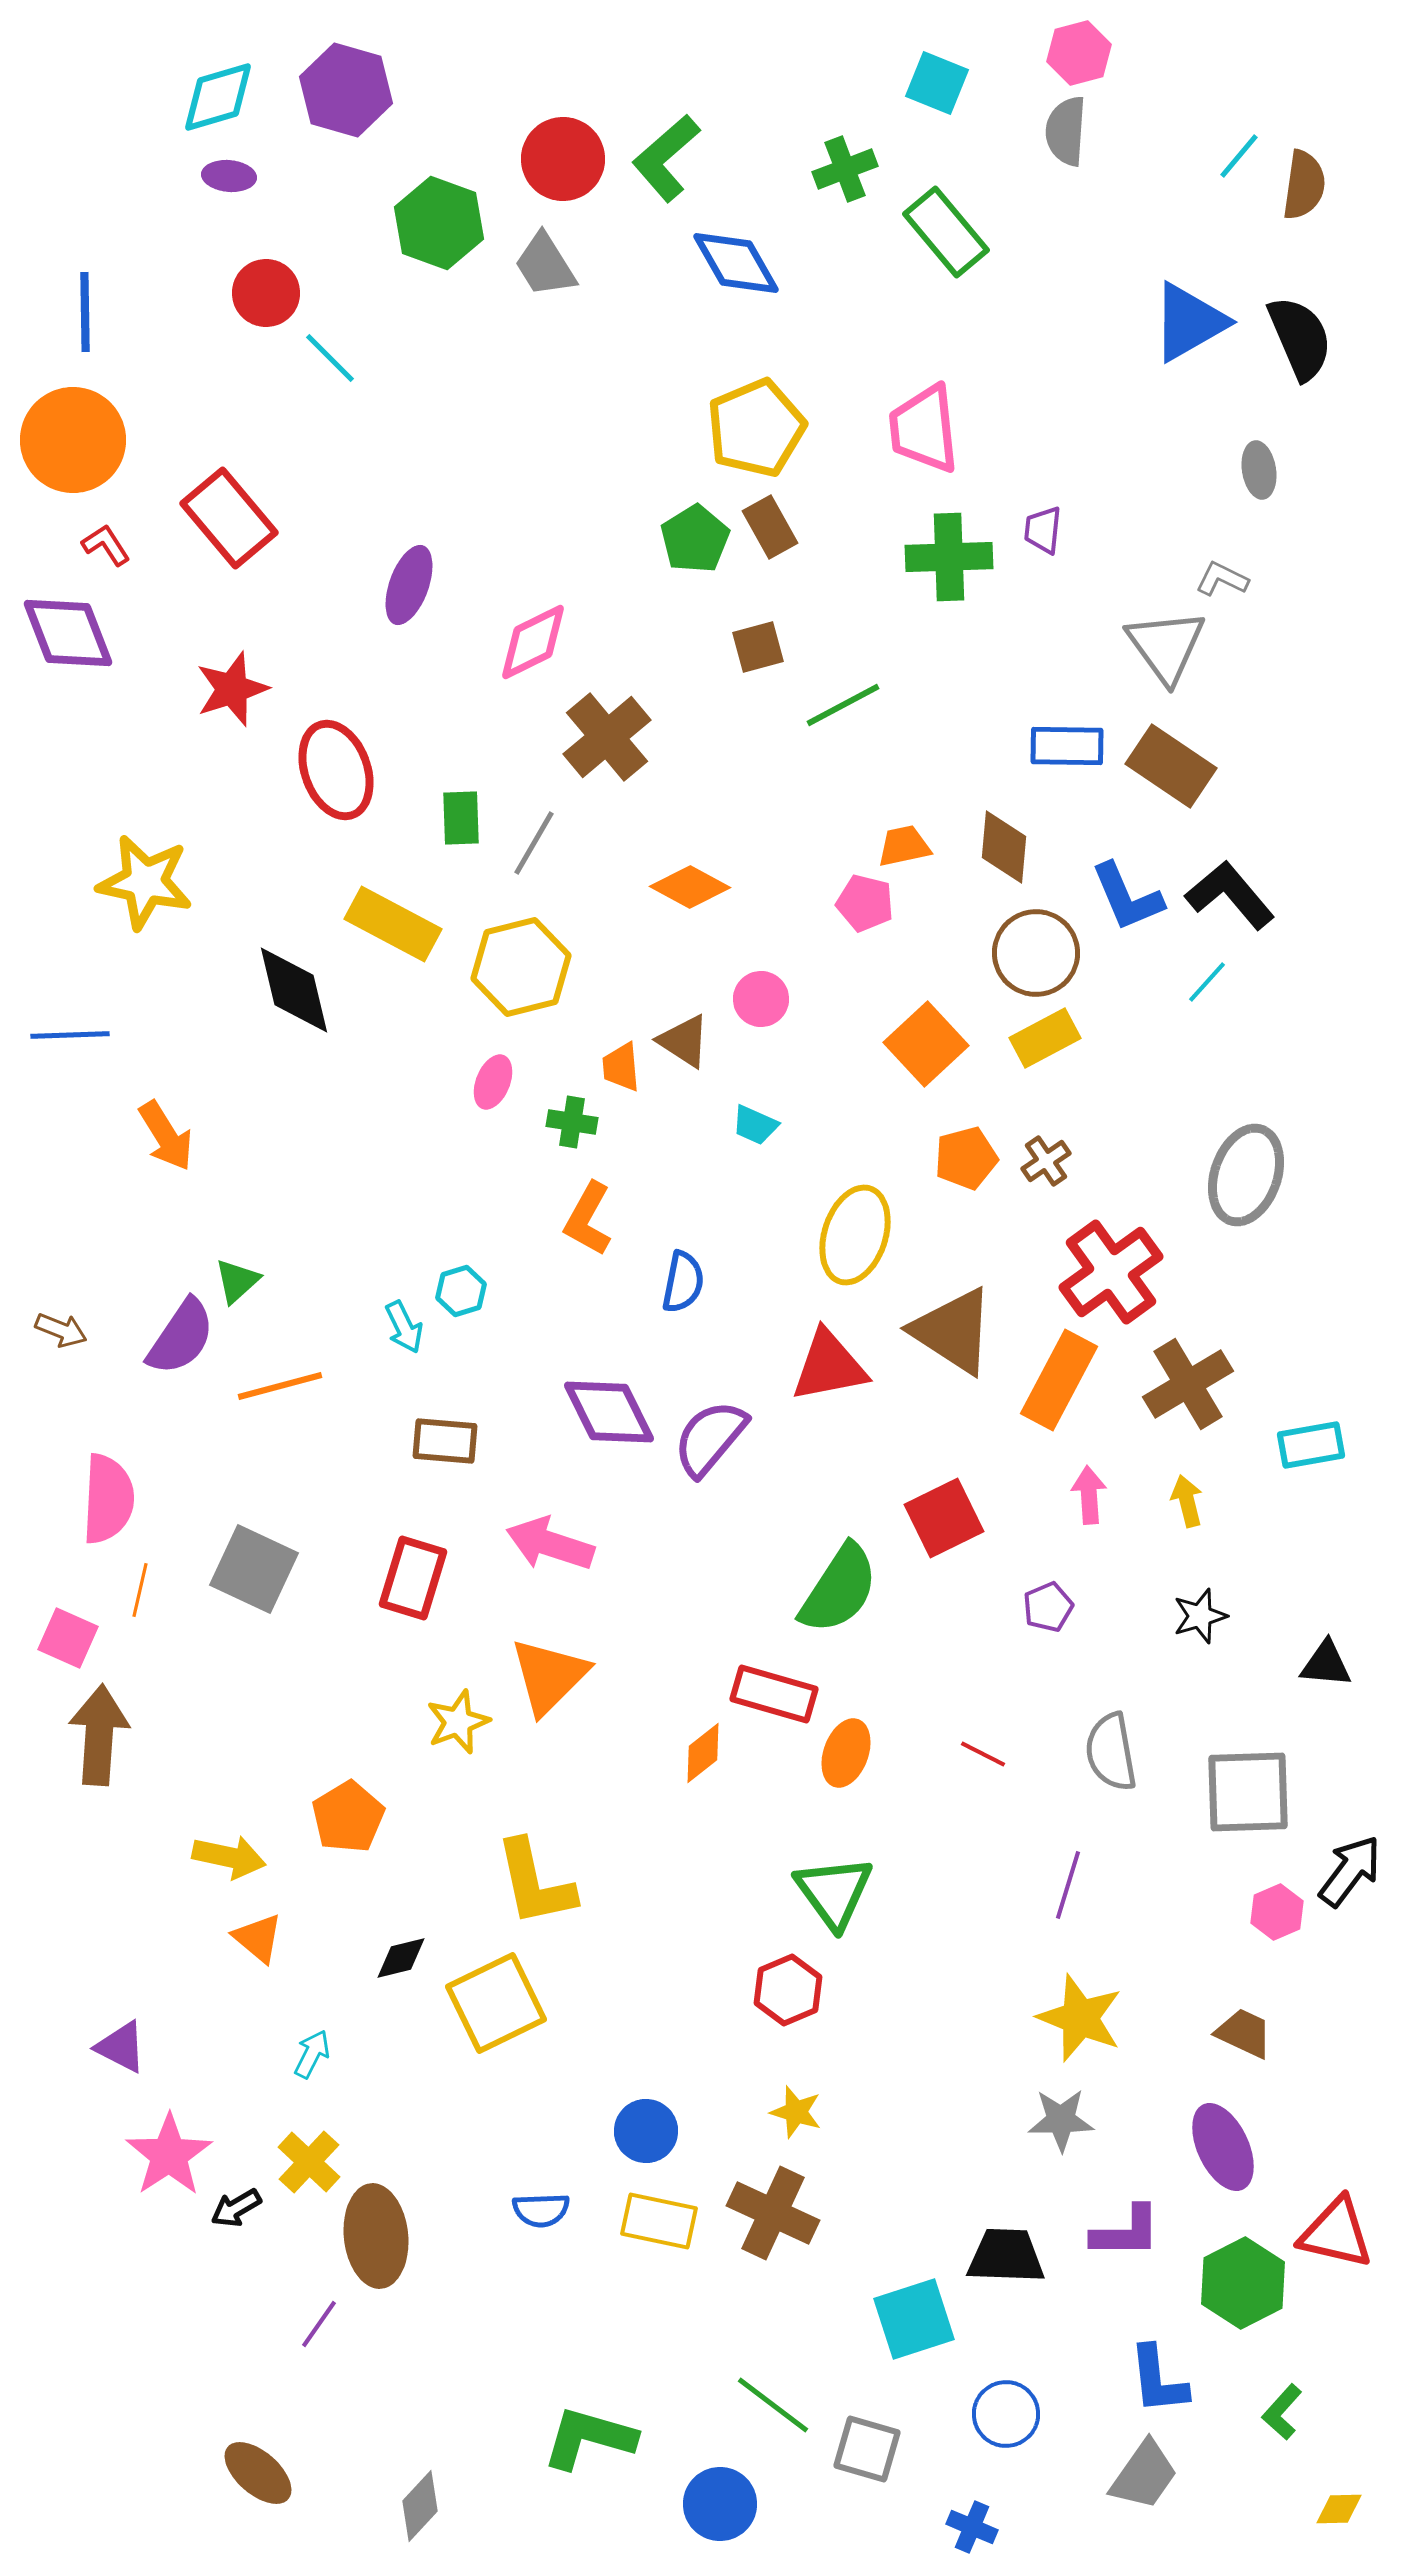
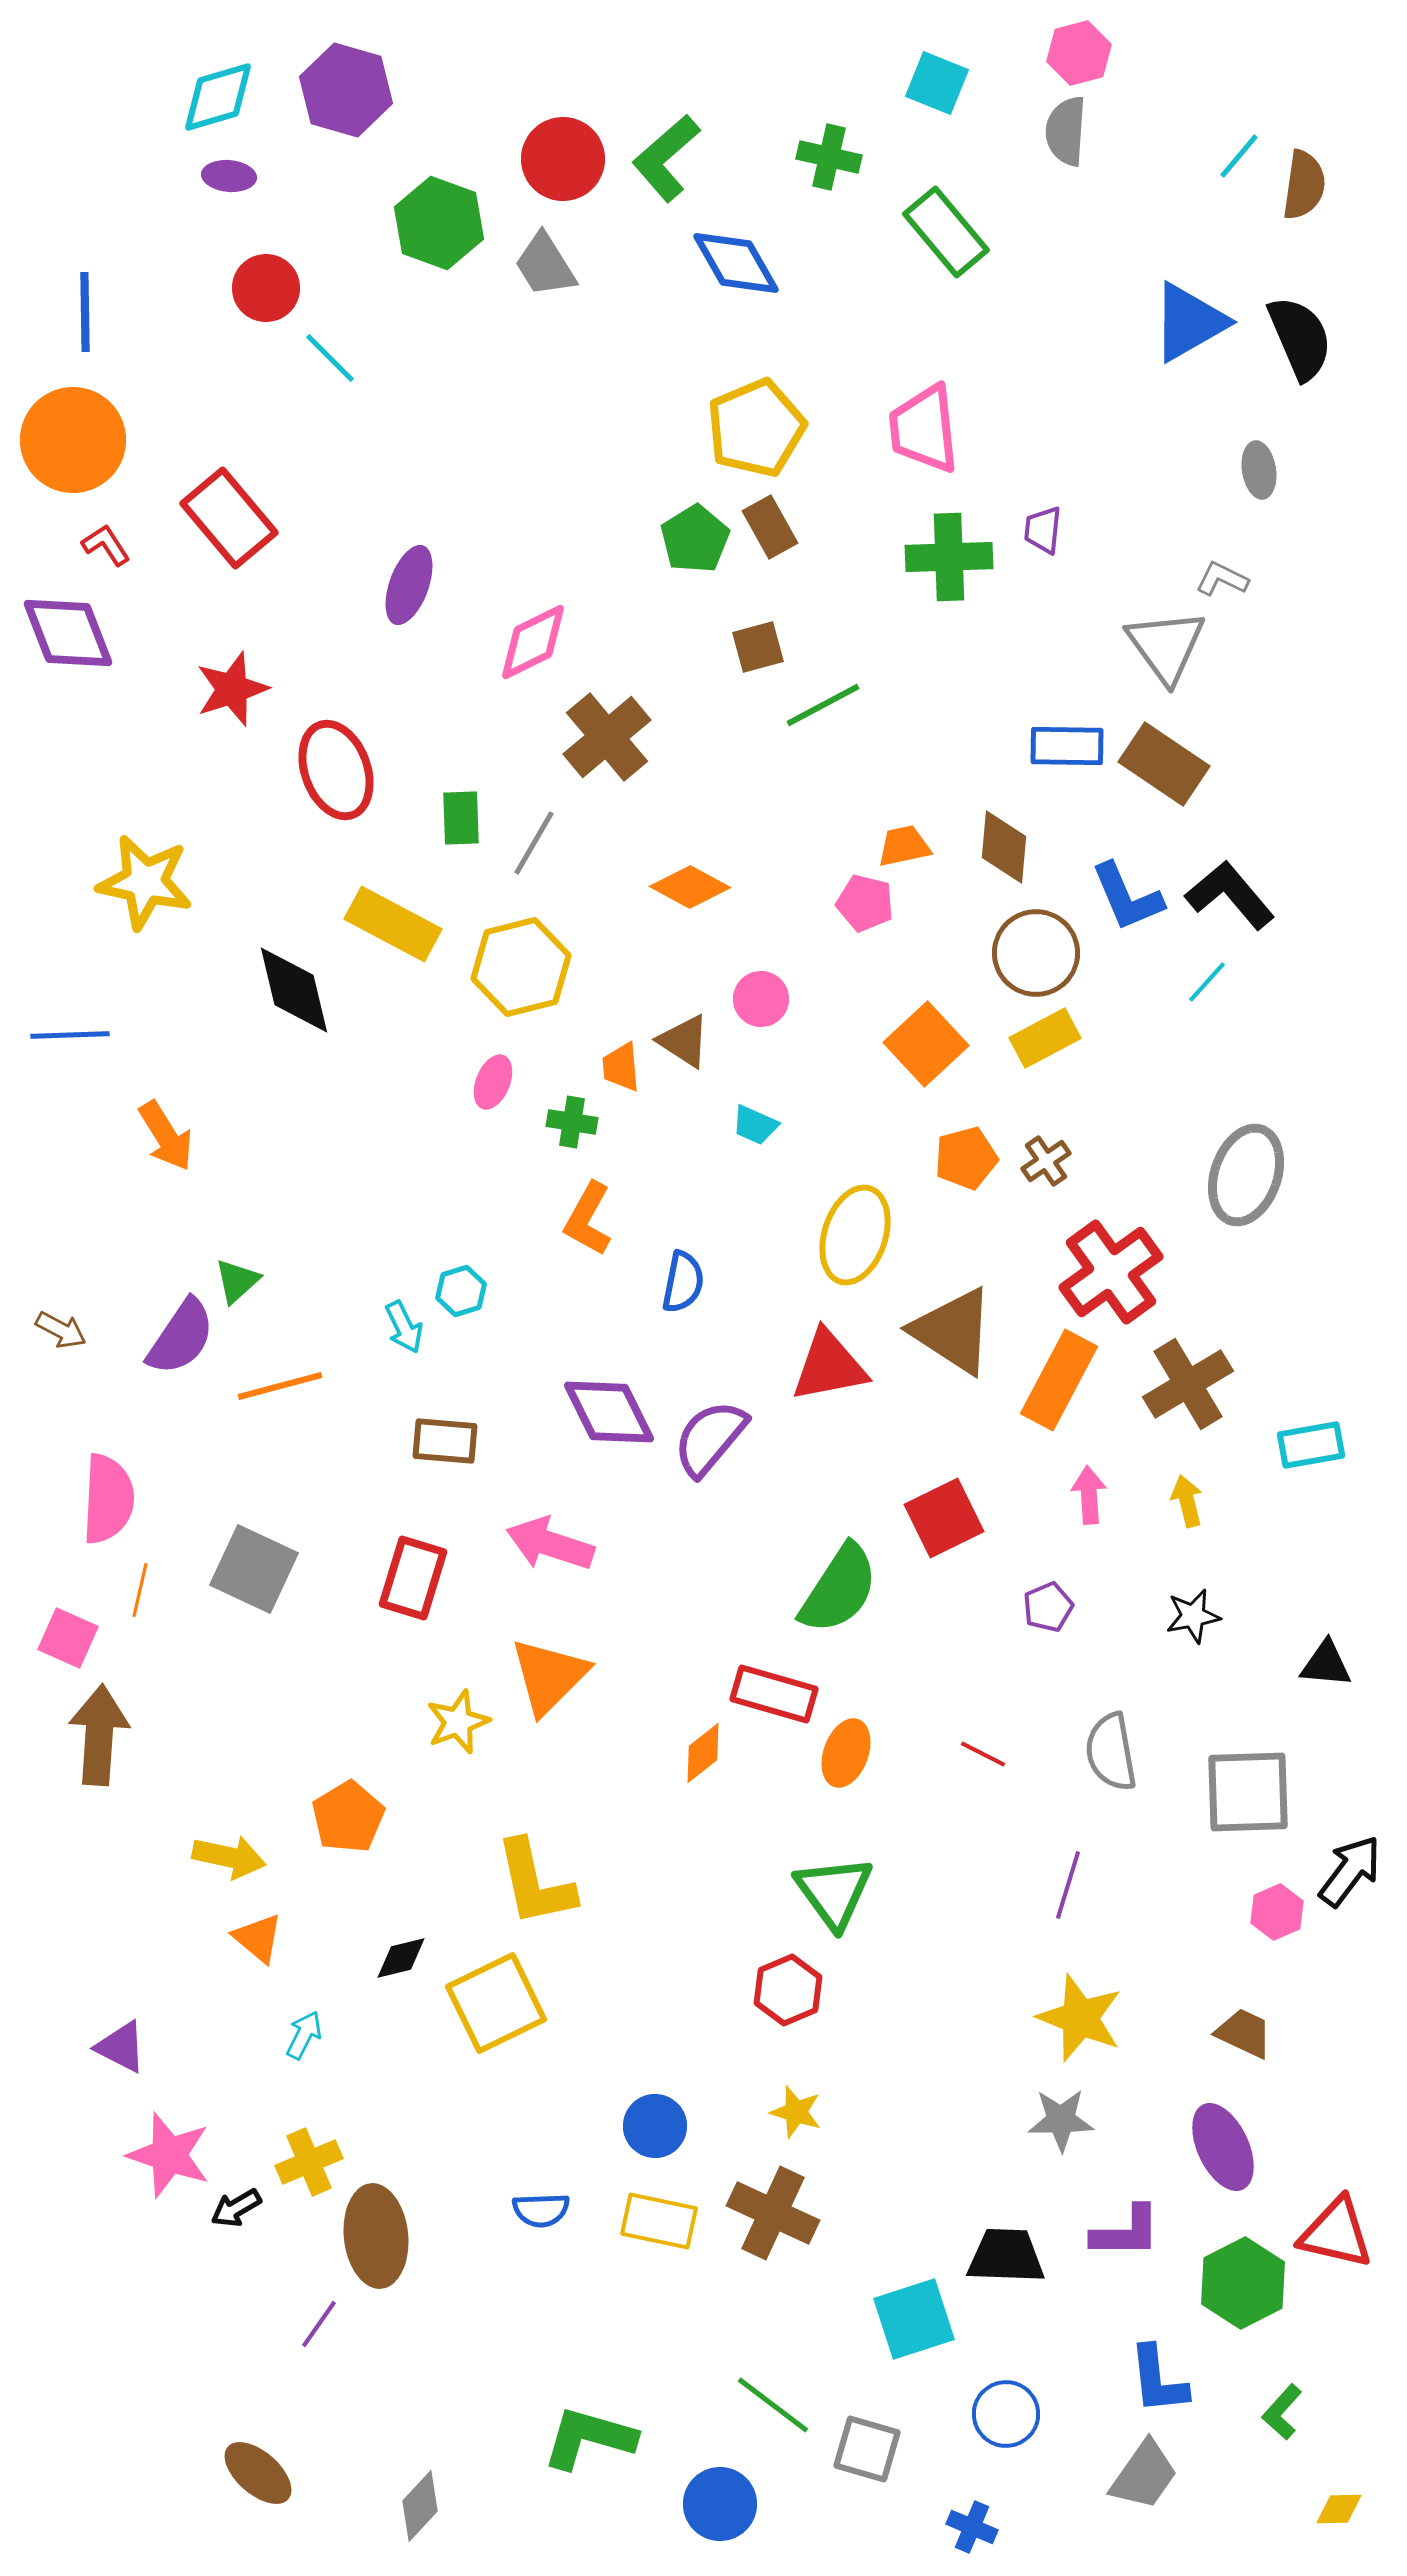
green cross at (845, 169): moved 16 px left, 12 px up; rotated 34 degrees clockwise
red circle at (266, 293): moved 5 px up
green line at (843, 705): moved 20 px left
brown rectangle at (1171, 766): moved 7 px left, 2 px up
brown arrow at (61, 1330): rotated 6 degrees clockwise
black star at (1200, 1616): moved 7 px left; rotated 6 degrees clockwise
cyan arrow at (312, 2054): moved 8 px left, 19 px up
blue circle at (646, 2131): moved 9 px right, 5 px up
pink star at (169, 2155): rotated 20 degrees counterclockwise
yellow cross at (309, 2162): rotated 24 degrees clockwise
